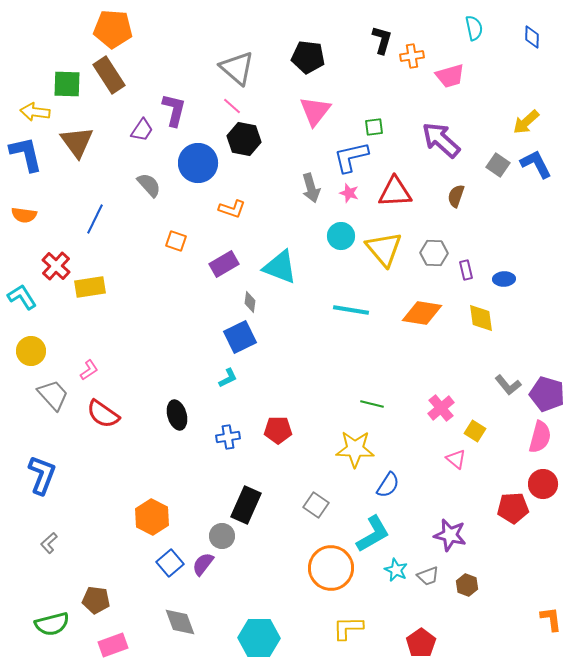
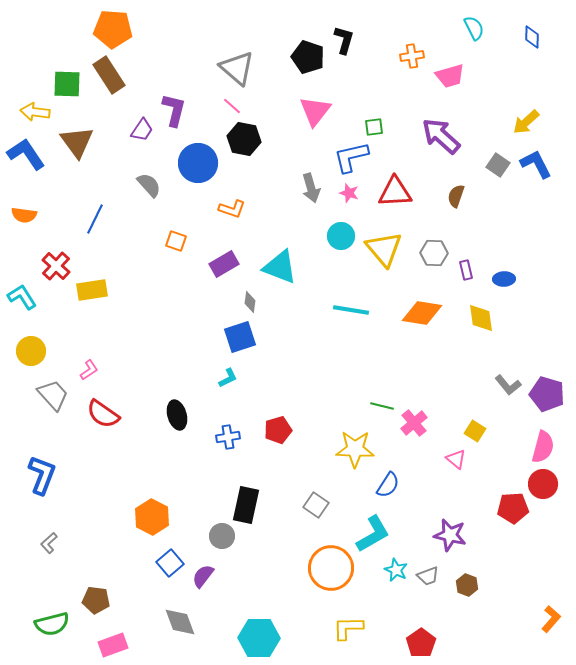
cyan semicircle at (474, 28): rotated 15 degrees counterclockwise
black L-shape at (382, 40): moved 38 px left
black pentagon at (308, 57): rotated 12 degrees clockwise
purple arrow at (441, 140): moved 4 px up
blue L-shape at (26, 154): rotated 21 degrees counterclockwise
yellow rectangle at (90, 287): moved 2 px right, 3 px down
blue square at (240, 337): rotated 8 degrees clockwise
green line at (372, 404): moved 10 px right, 2 px down
pink cross at (441, 408): moved 27 px left, 15 px down
red pentagon at (278, 430): rotated 16 degrees counterclockwise
pink semicircle at (540, 437): moved 3 px right, 10 px down
black rectangle at (246, 505): rotated 12 degrees counterclockwise
purple semicircle at (203, 564): moved 12 px down
orange L-shape at (551, 619): rotated 48 degrees clockwise
